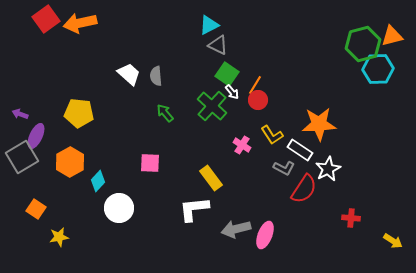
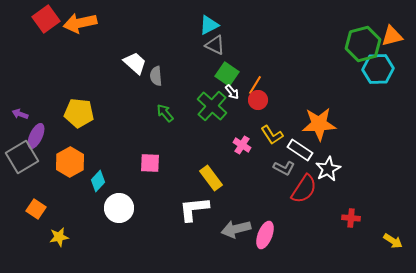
gray triangle: moved 3 px left
white trapezoid: moved 6 px right, 11 px up
